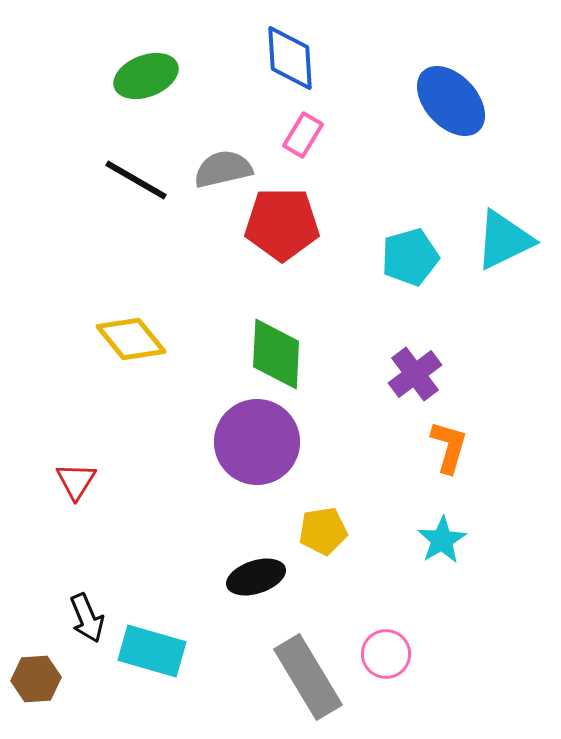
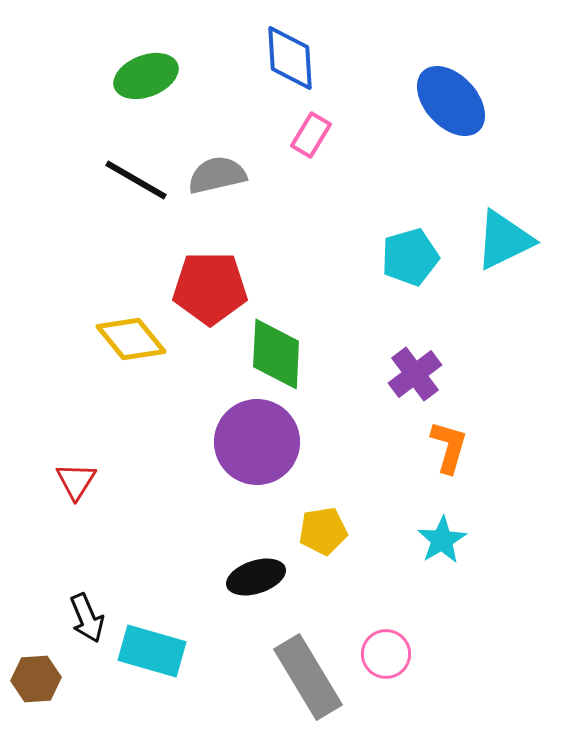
pink rectangle: moved 8 px right
gray semicircle: moved 6 px left, 6 px down
red pentagon: moved 72 px left, 64 px down
